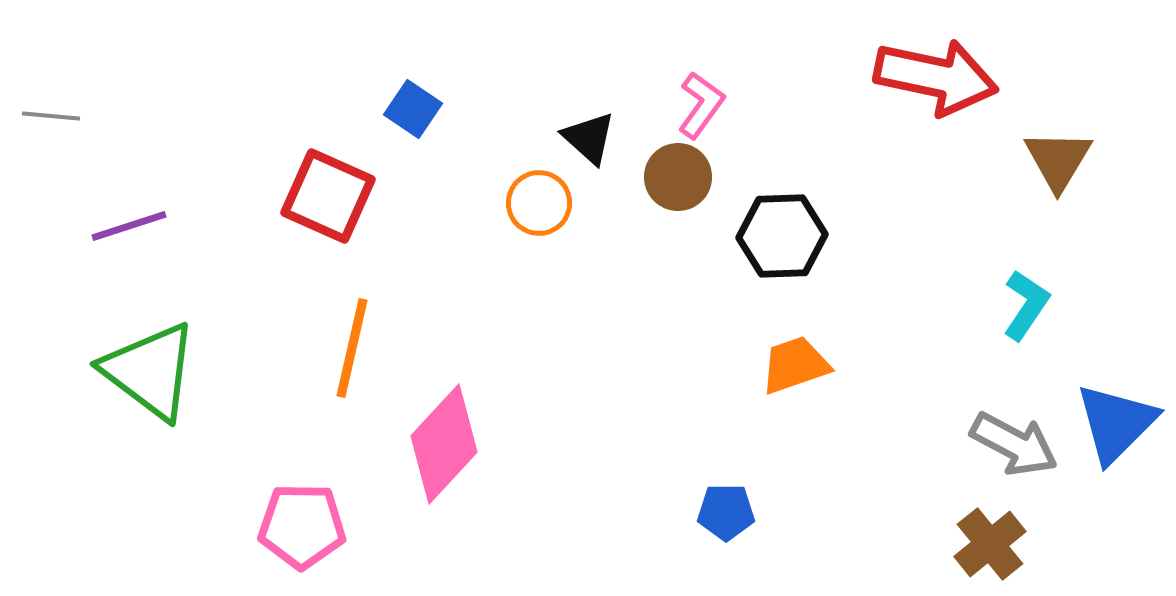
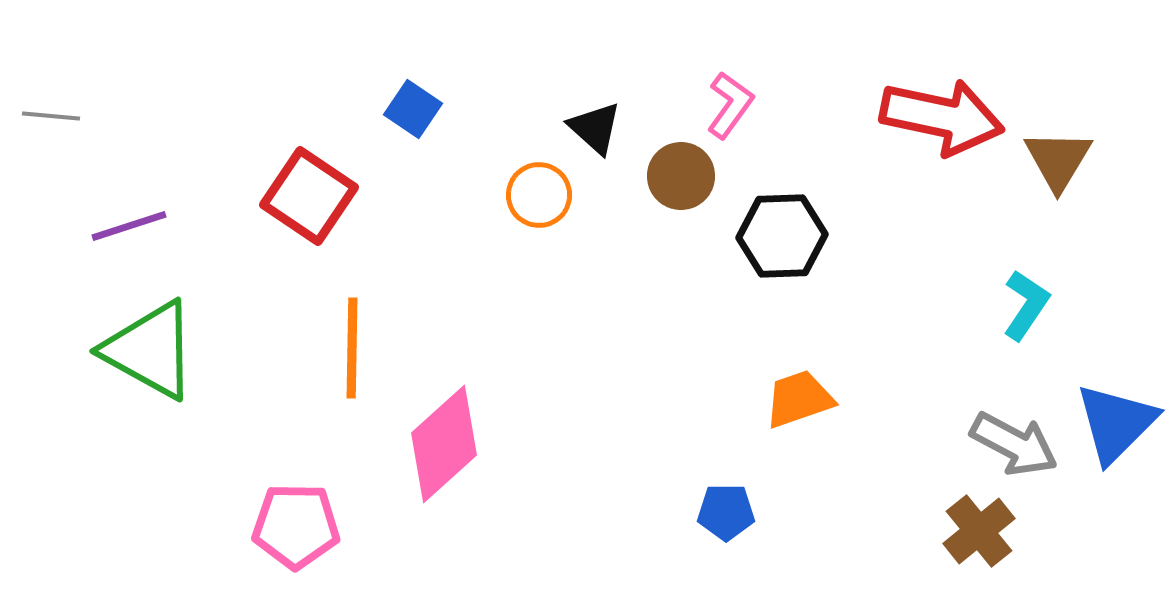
red arrow: moved 6 px right, 40 px down
pink L-shape: moved 29 px right
black triangle: moved 6 px right, 10 px up
brown circle: moved 3 px right, 1 px up
red square: moved 19 px left; rotated 10 degrees clockwise
orange circle: moved 8 px up
orange line: rotated 12 degrees counterclockwise
orange trapezoid: moved 4 px right, 34 px down
green triangle: moved 21 px up; rotated 8 degrees counterclockwise
pink diamond: rotated 5 degrees clockwise
pink pentagon: moved 6 px left
brown cross: moved 11 px left, 13 px up
